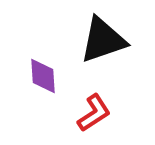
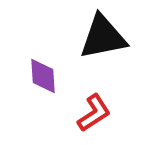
black triangle: moved 3 px up; rotated 8 degrees clockwise
